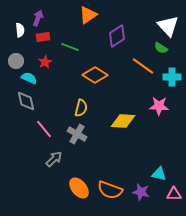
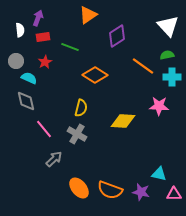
green semicircle: moved 6 px right, 7 px down; rotated 136 degrees clockwise
